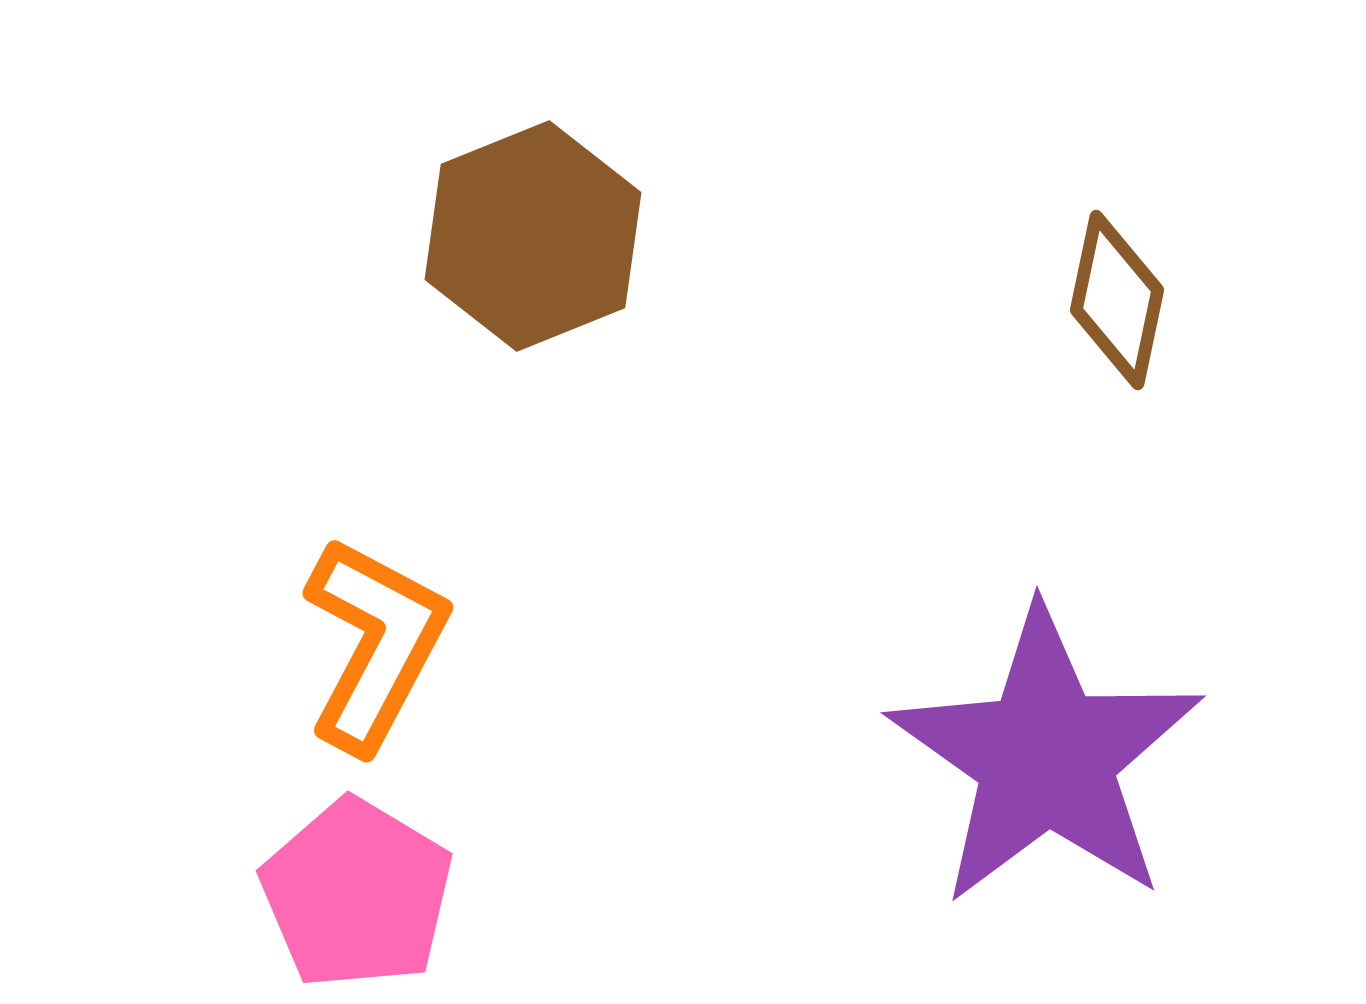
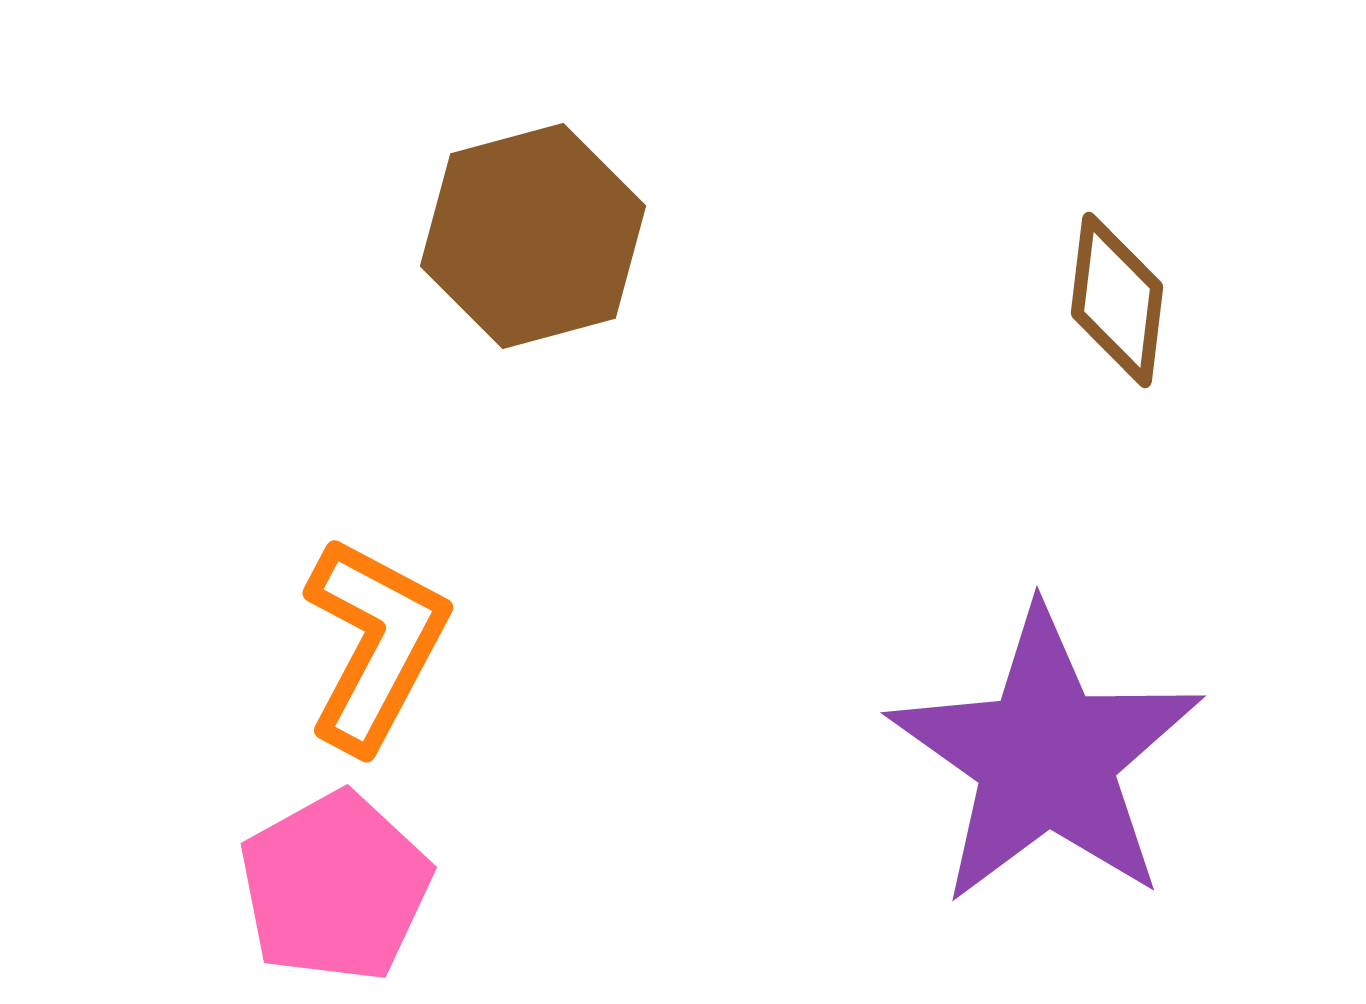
brown hexagon: rotated 7 degrees clockwise
brown diamond: rotated 5 degrees counterclockwise
pink pentagon: moved 22 px left, 7 px up; rotated 12 degrees clockwise
